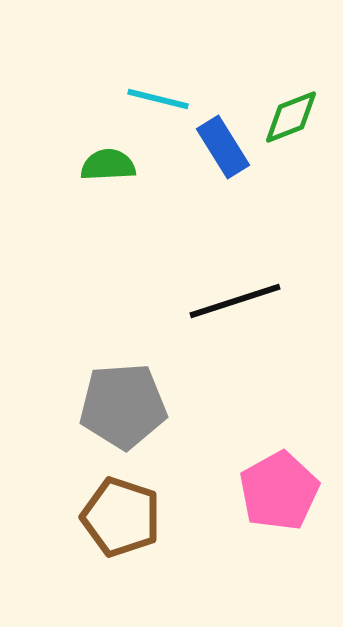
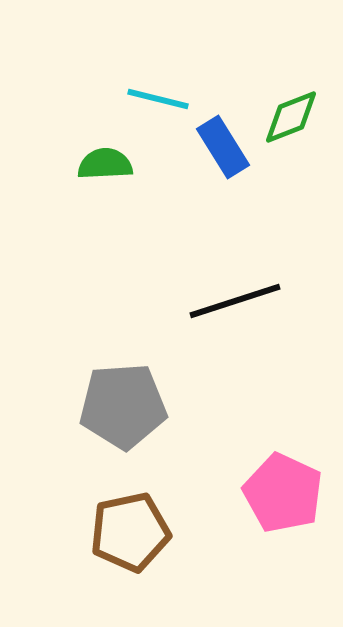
green semicircle: moved 3 px left, 1 px up
pink pentagon: moved 4 px right, 2 px down; rotated 18 degrees counterclockwise
brown pentagon: moved 9 px right, 15 px down; rotated 30 degrees counterclockwise
